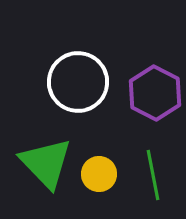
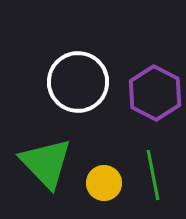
yellow circle: moved 5 px right, 9 px down
